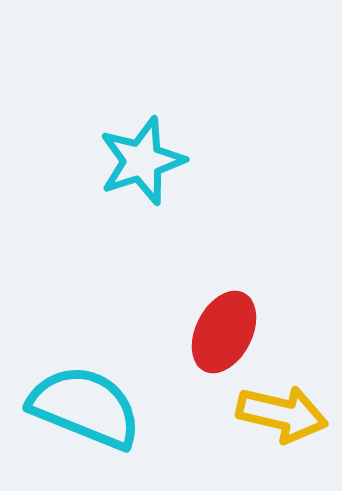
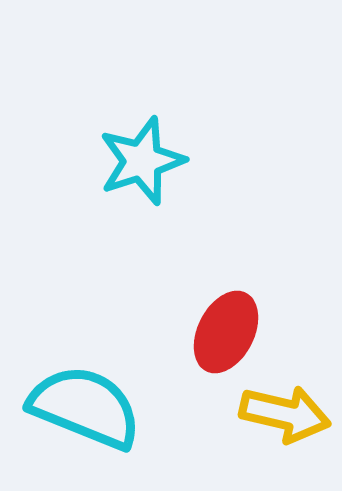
red ellipse: moved 2 px right
yellow arrow: moved 3 px right
